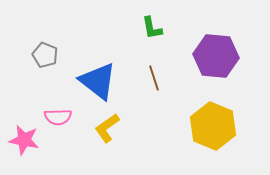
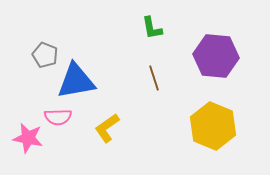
blue triangle: moved 22 px left; rotated 48 degrees counterclockwise
pink star: moved 4 px right, 2 px up
